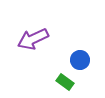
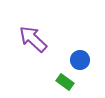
purple arrow: rotated 68 degrees clockwise
